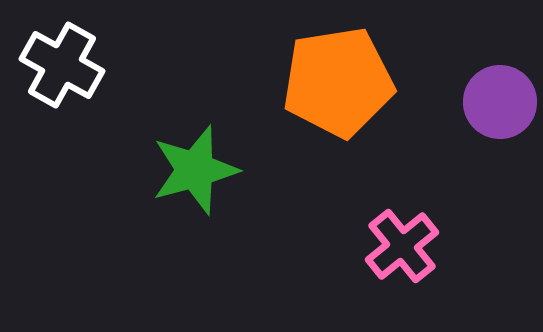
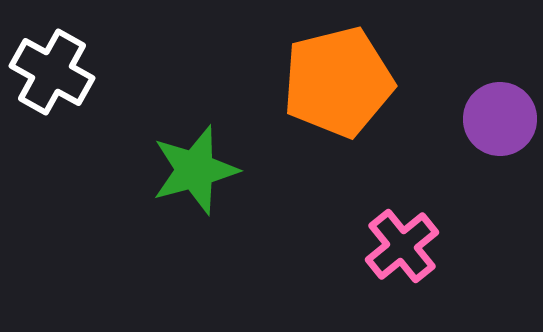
white cross: moved 10 px left, 7 px down
orange pentagon: rotated 5 degrees counterclockwise
purple circle: moved 17 px down
